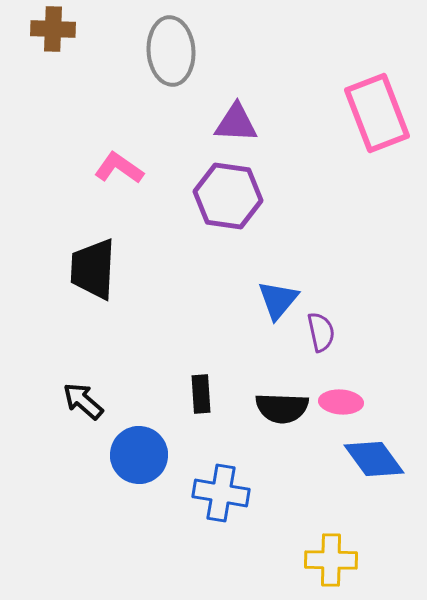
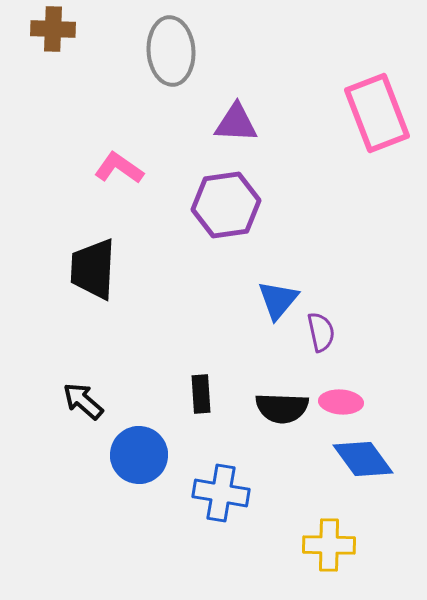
purple hexagon: moved 2 px left, 9 px down; rotated 16 degrees counterclockwise
blue diamond: moved 11 px left
yellow cross: moved 2 px left, 15 px up
